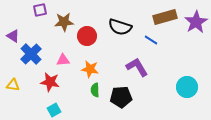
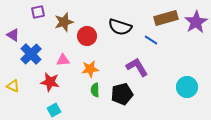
purple square: moved 2 px left, 2 px down
brown rectangle: moved 1 px right, 1 px down
brown star: rotated 12 degrees counterclockwise
purple triangle: moved 1 px up
orange star: rotated 18 degrees counterclockwise
yellow triangle: moved 1 px down; rotated 16 degrees clockwise
black pentagon: moved 1 px right, 3 px up; rotated 10 degrees counterclockwise
